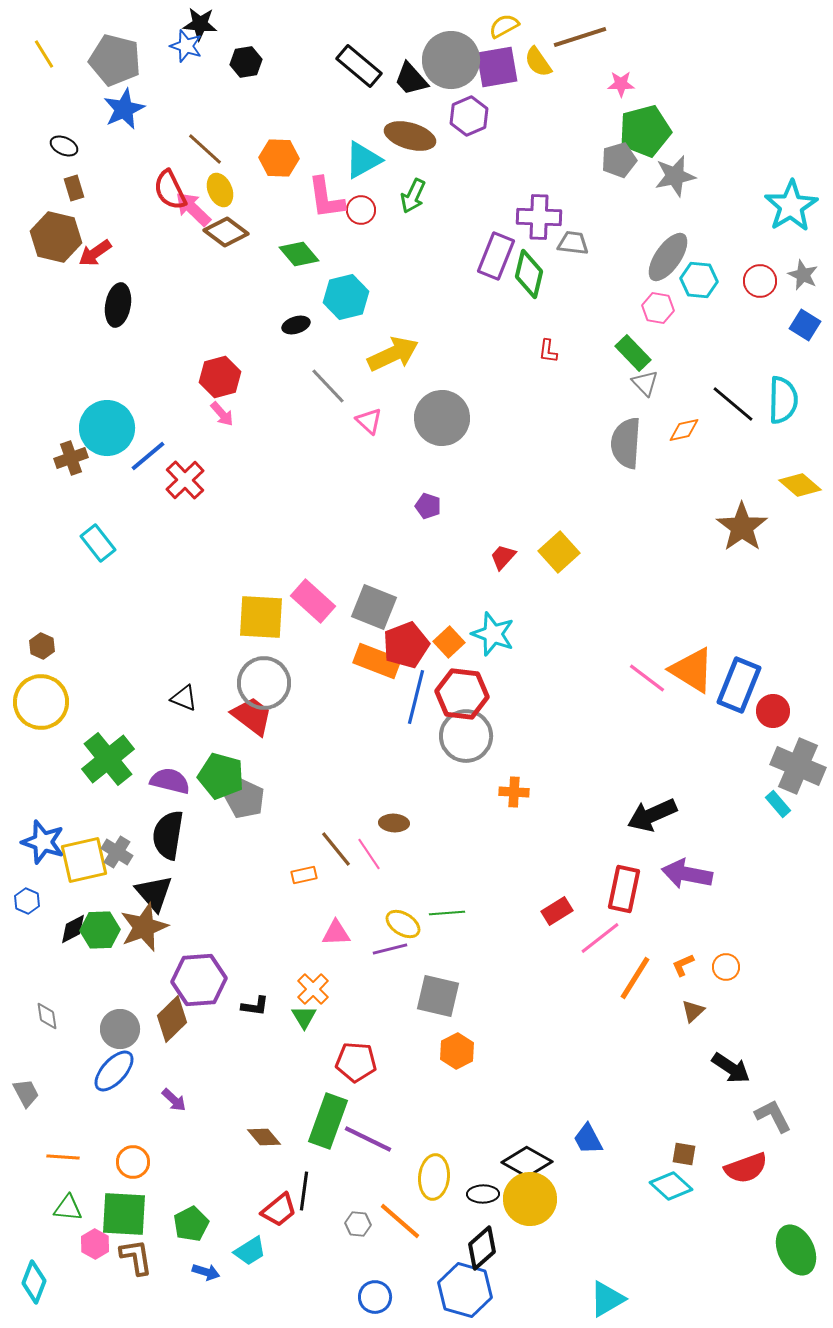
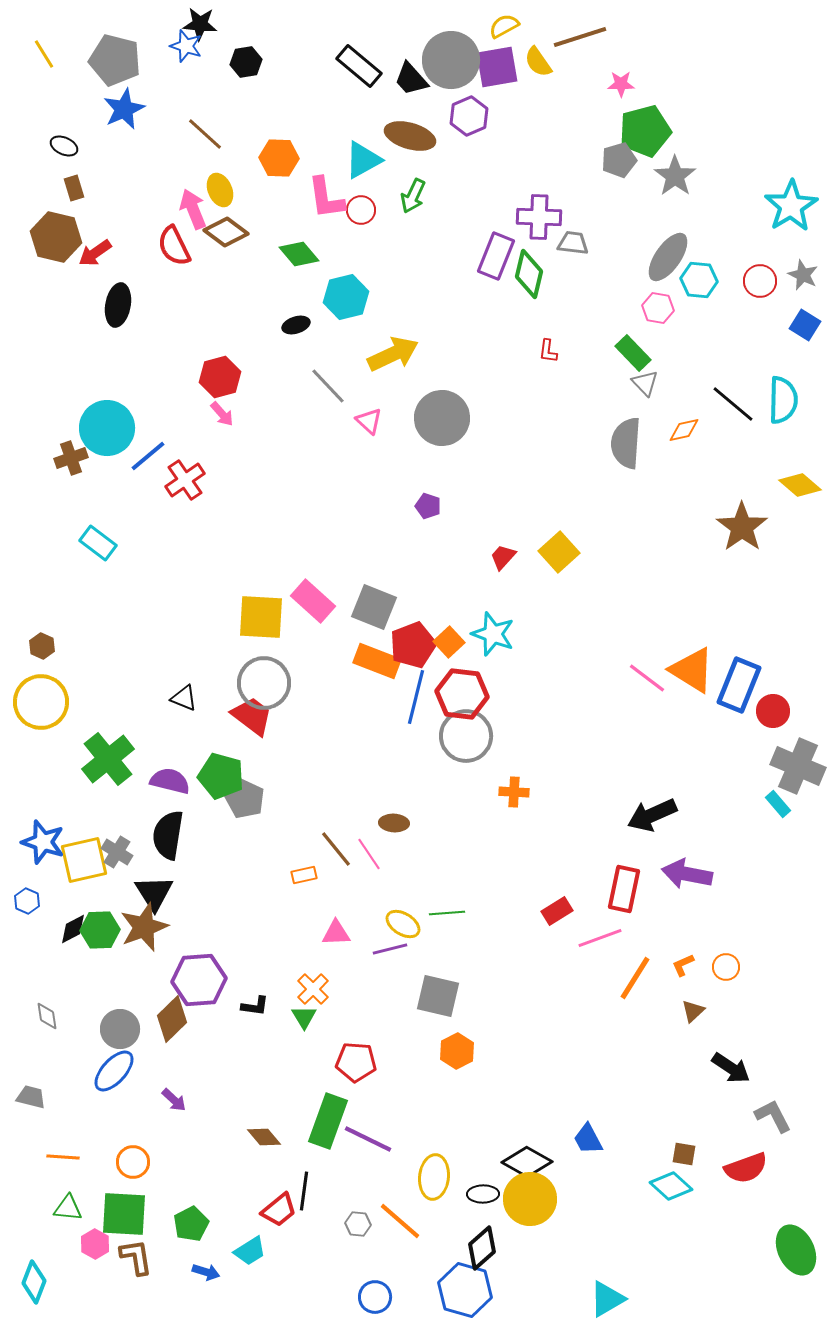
brown line at (205, 149): moved 15 px up
gray star at (675, 176): rotated 24 degrees counterclockwise
red semicircle at (170, 190): moved 4 px right, 56 px down
pink arrow at (193, 209): rotated 24 degrees clockwise
red cross at (185, 480): rotated 9 degrees clockwise
cyan rectangle at (98, 543): rotated 15 degrees counterclockwise
red pentagon at (406, 645): moved 7 px right
black triangle at (154, 893): rotated 9 degrees clockwise
pink line at (600, 938): rotated 18 degrees clockwise
gray trapezoid at (26, 1093): moved 5 px right, 4 px down; rotated 48 degrees counterclockwise
